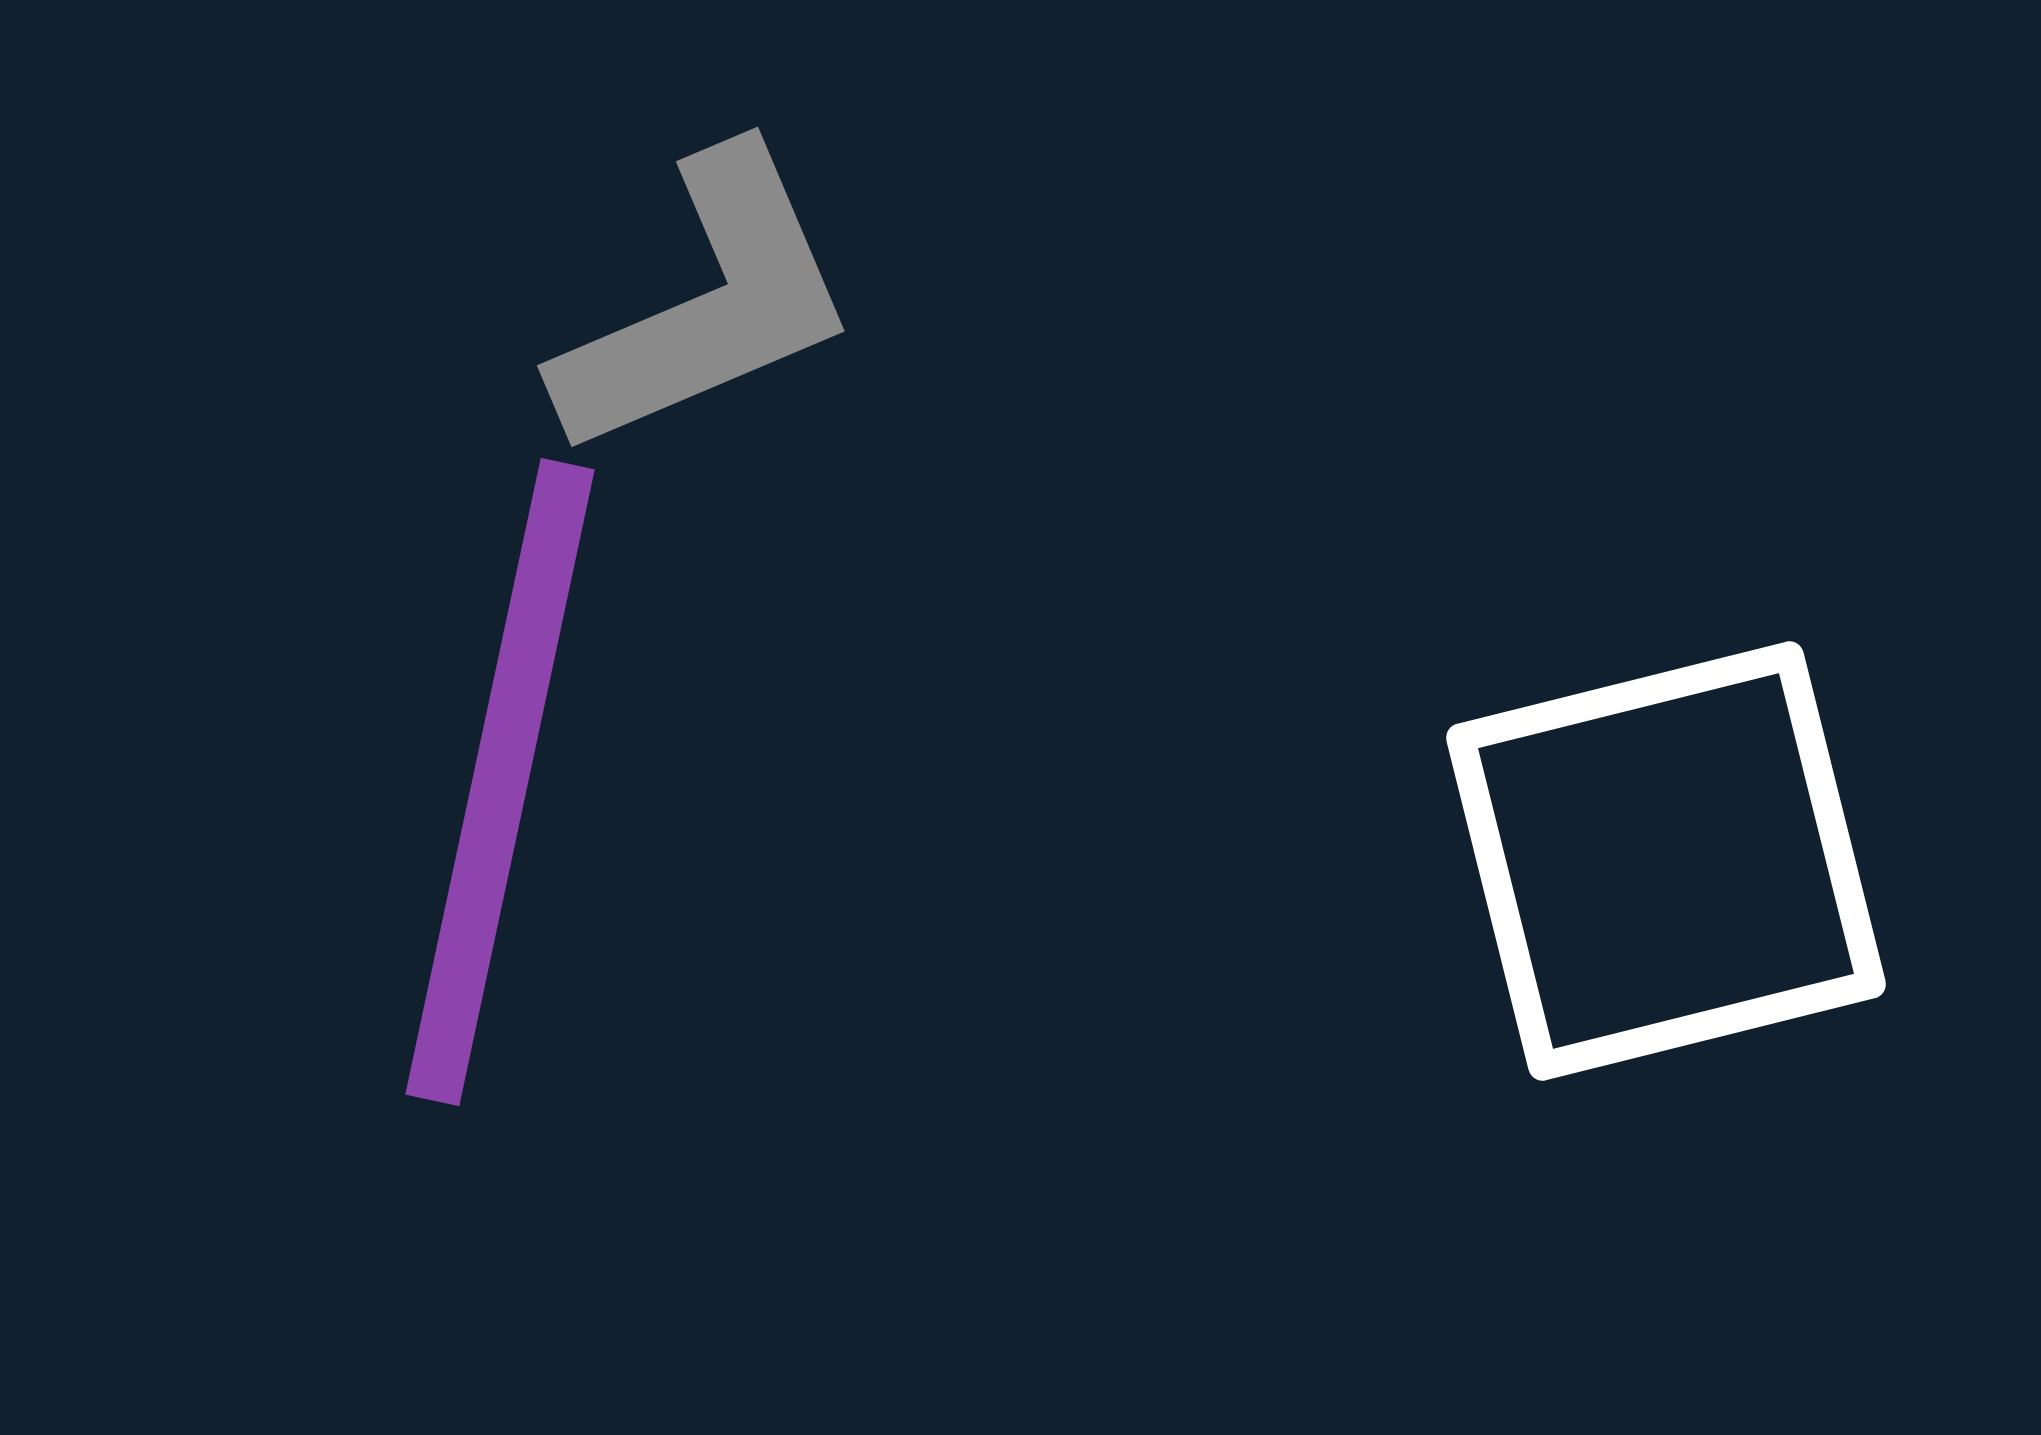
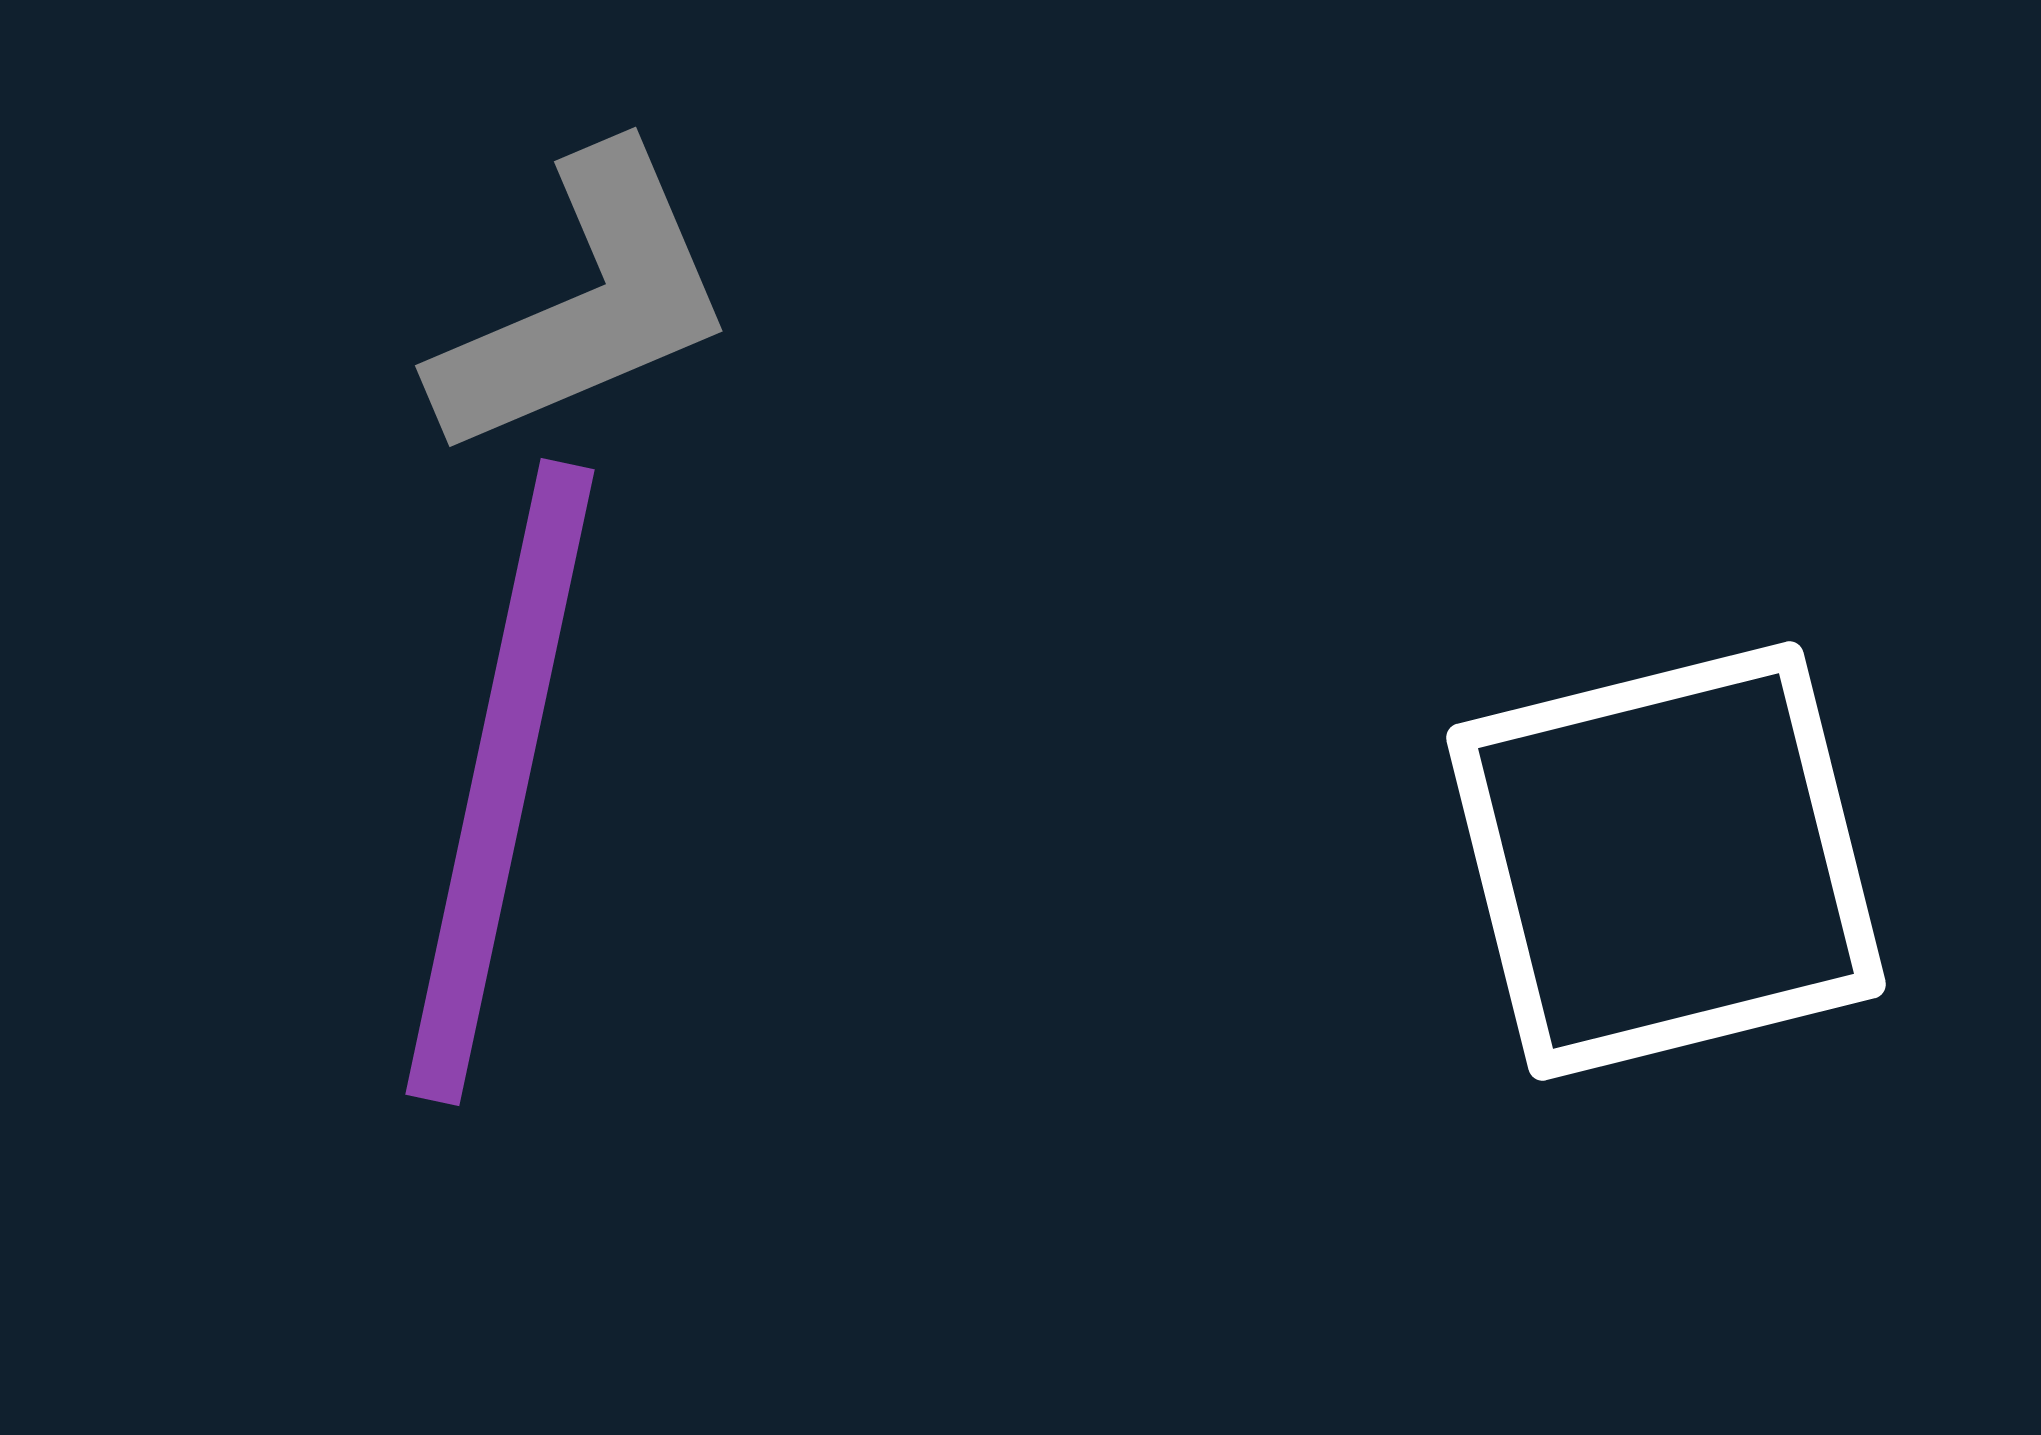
gray L-shape: moved 122 px left
